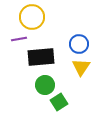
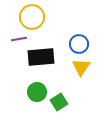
green circle: moved 8 px left, 7 px down
